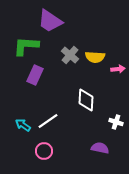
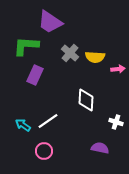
purple trapezoid: moved 1 px down
gray cross: moved 2 px up
